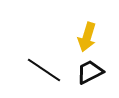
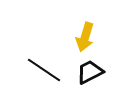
yellow arrow: moved 2 px left
